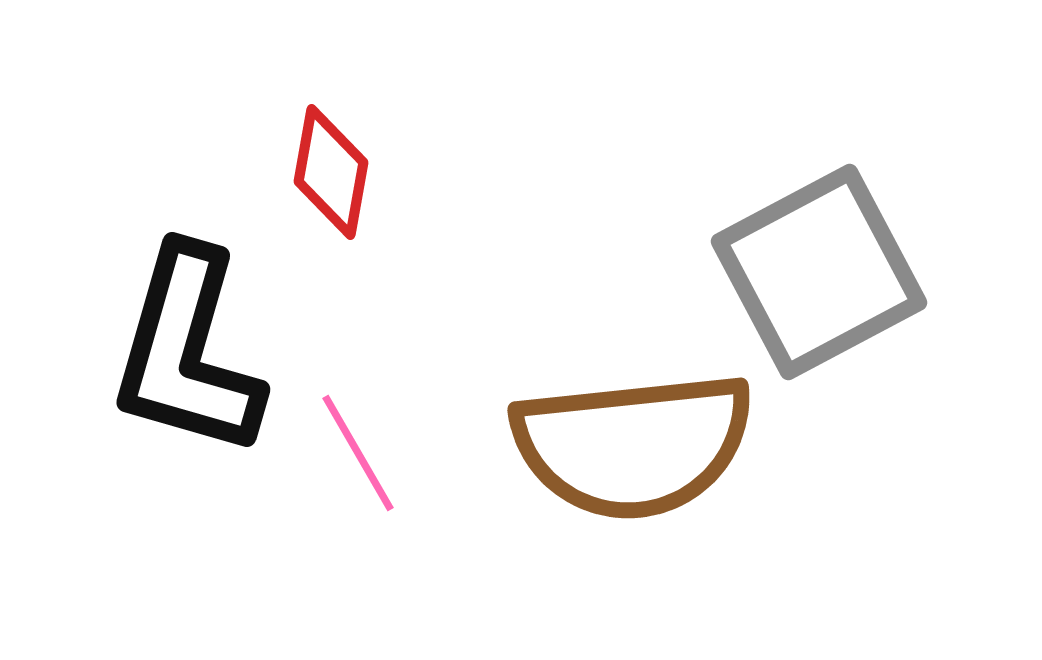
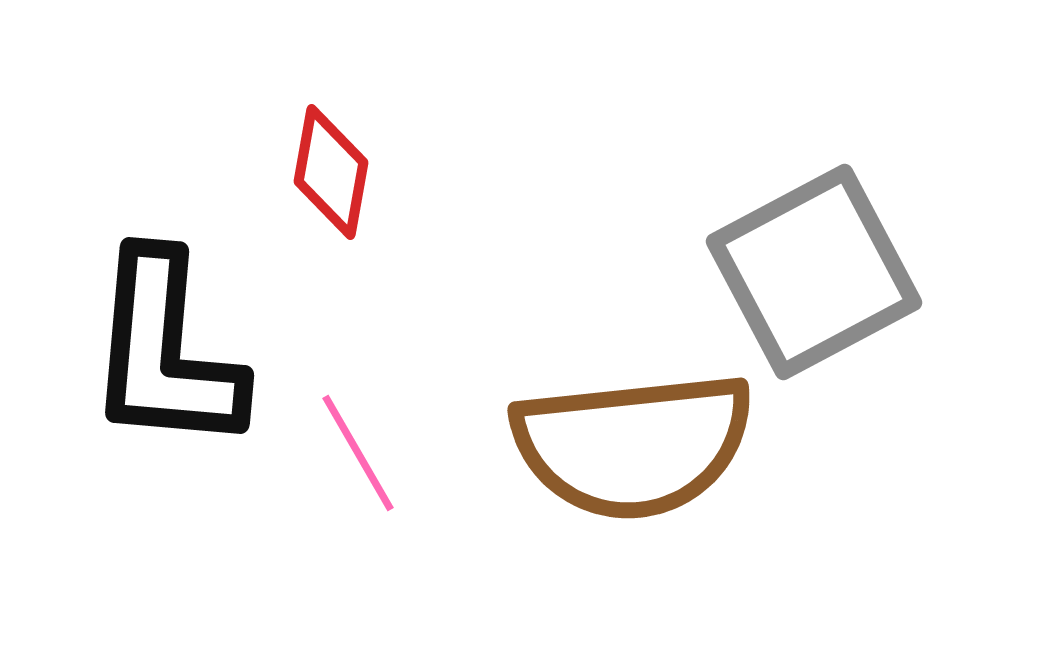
gray square: moved 5 px left
black L-shape: moved 22 px left; rotated 11 degrees counterclockwise
